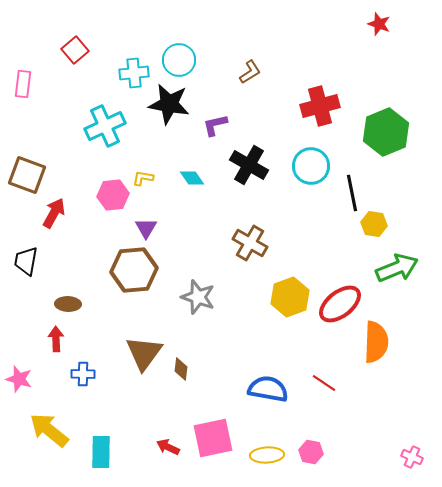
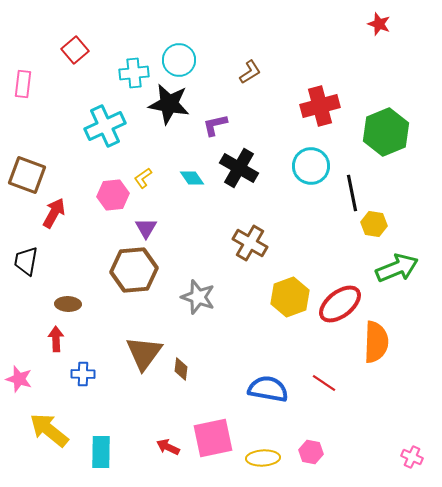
black cross at (249, 165): moved 10 px left, 3 px down
yellow L-shape at (143, 178): rotated 45 degrees counterclockwise
yellow ellipse at (267, 455): moved 4 px left, 3 px down
